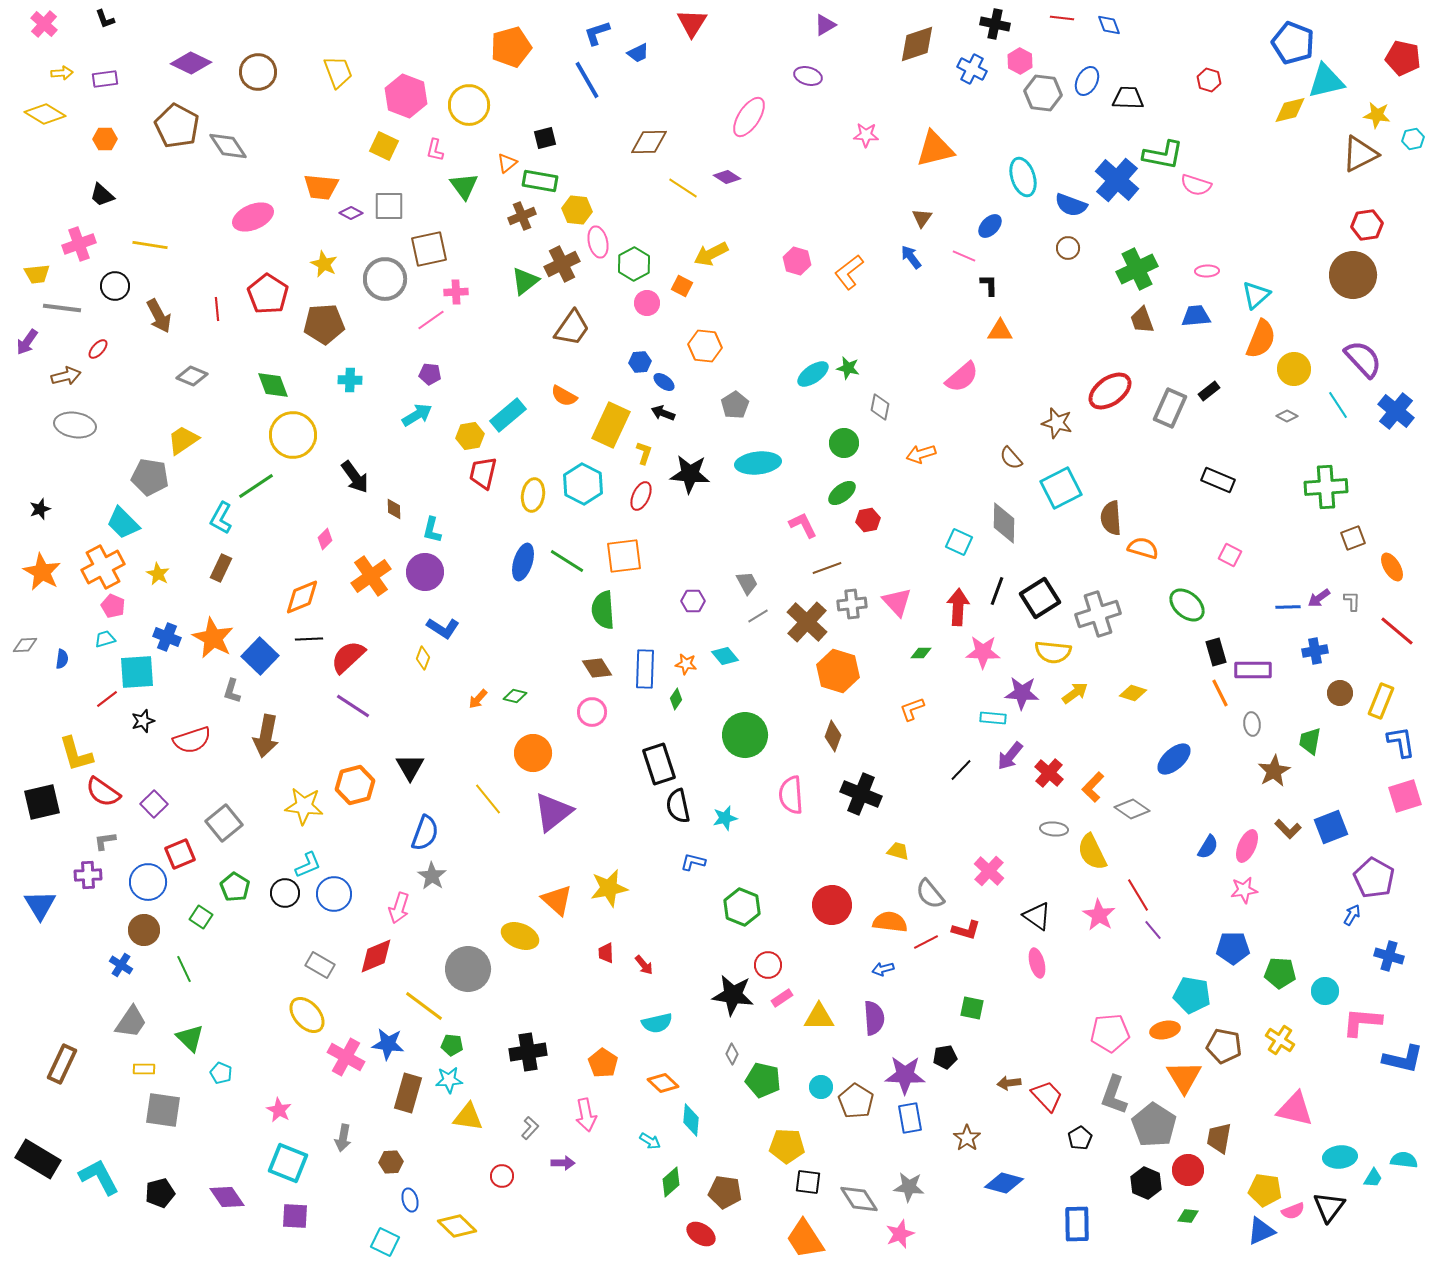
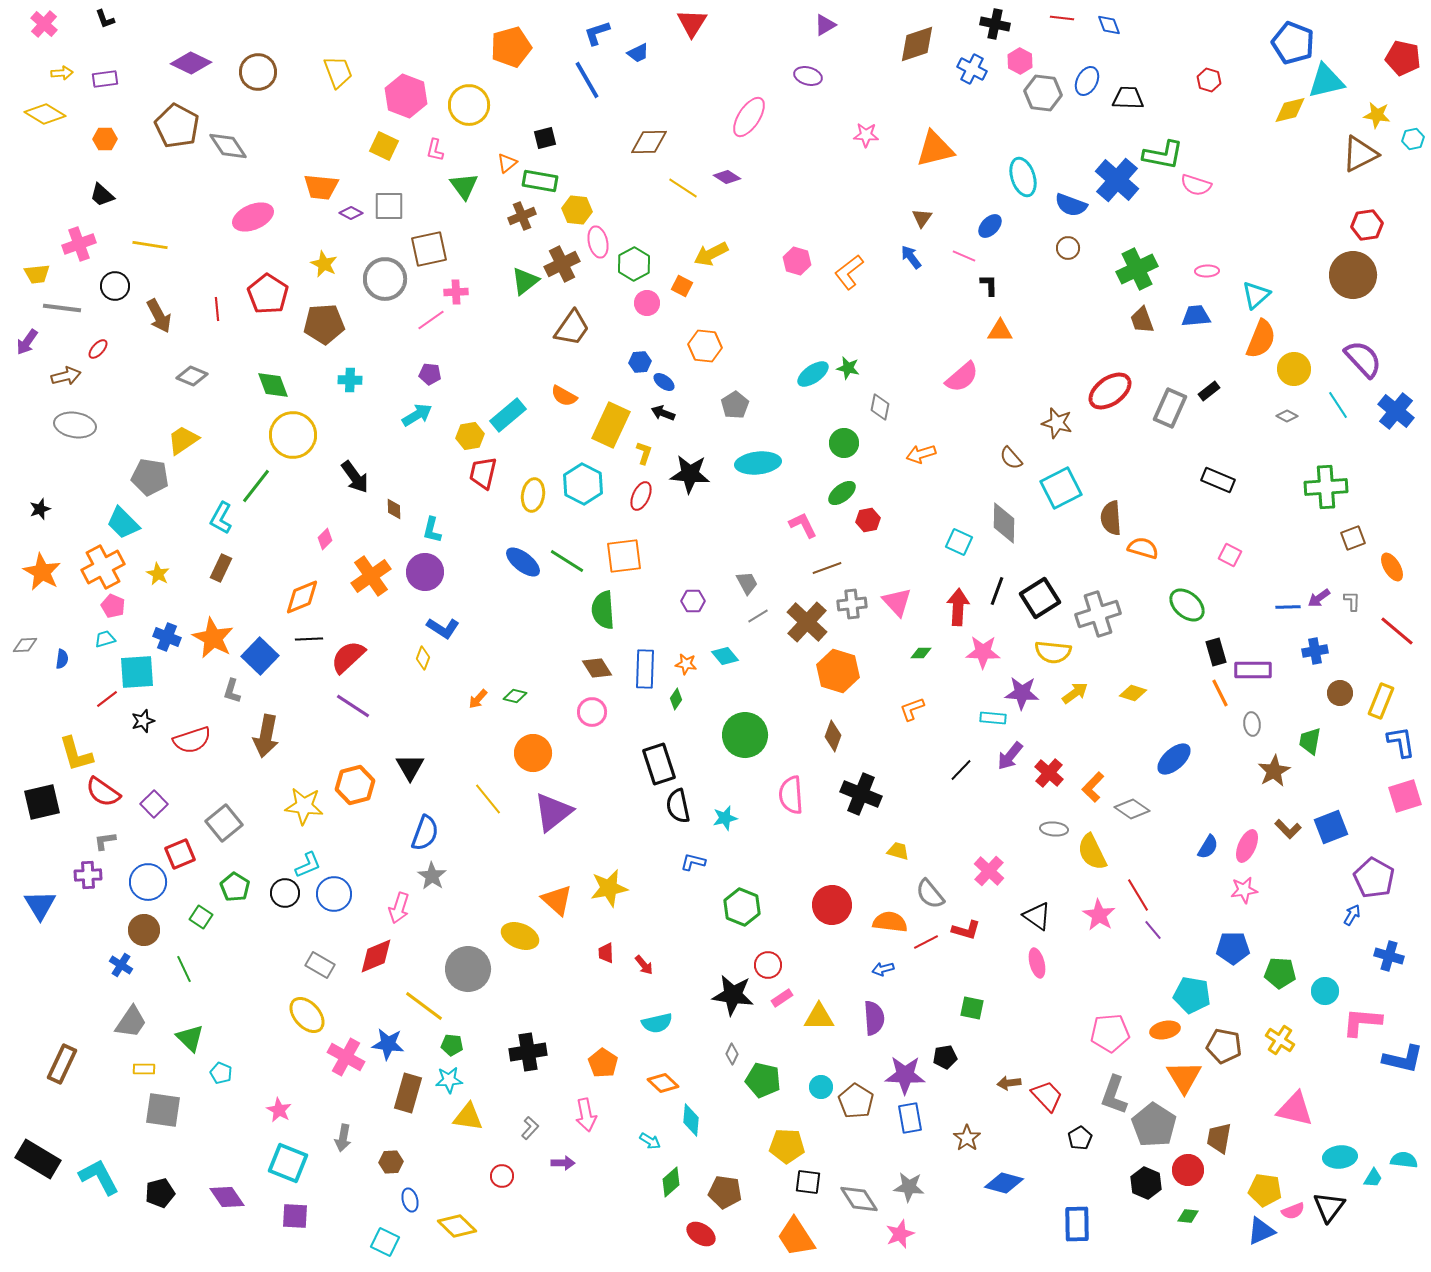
green line at (256, 486): rotated 18 degrees counterclockwise
blue ellipse at (523, 562): rotated 69 degrees counterclockwise
orange trapezoid at (805, 1239): moved 9 px left, 2 px up
